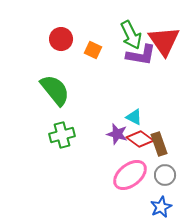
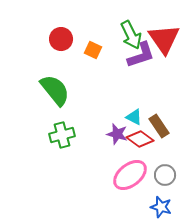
red triangle: moved 2 px up
purple L-shape: rotated 28 degrees counterclockwise
brown rectangle: moved 18 px up; rotated 15 degrees counterclockwise
blue star: rotated 30 degrees counterclockwise
